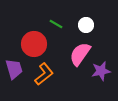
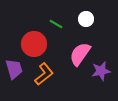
white circle: moved 6 px up
